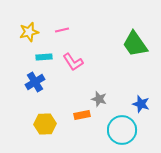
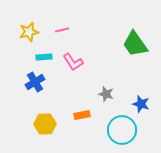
gray star: moved 7 px right, 5 px up
